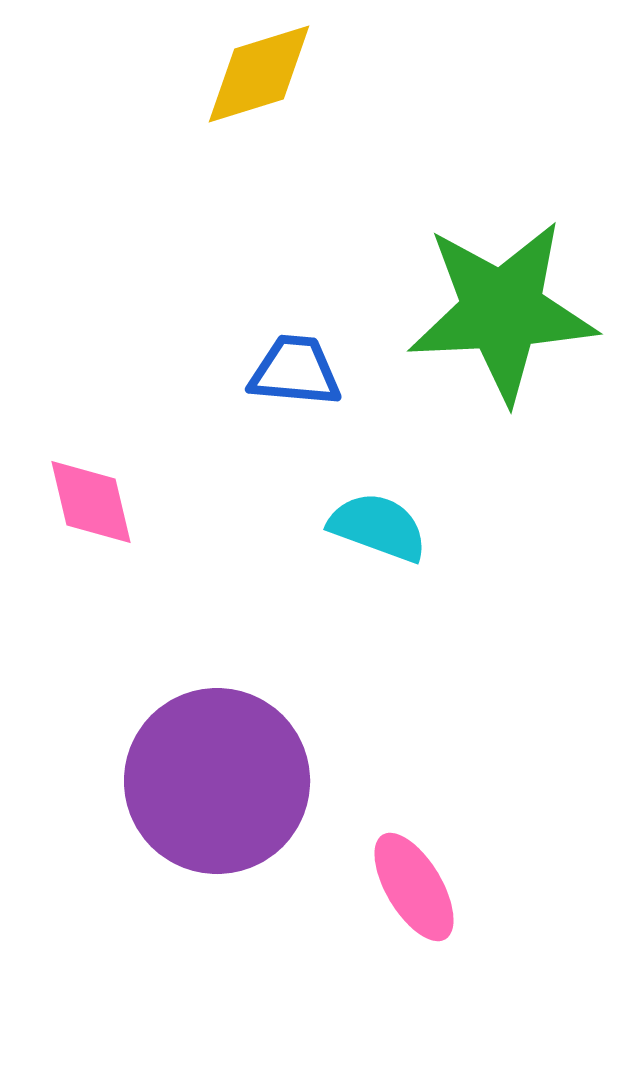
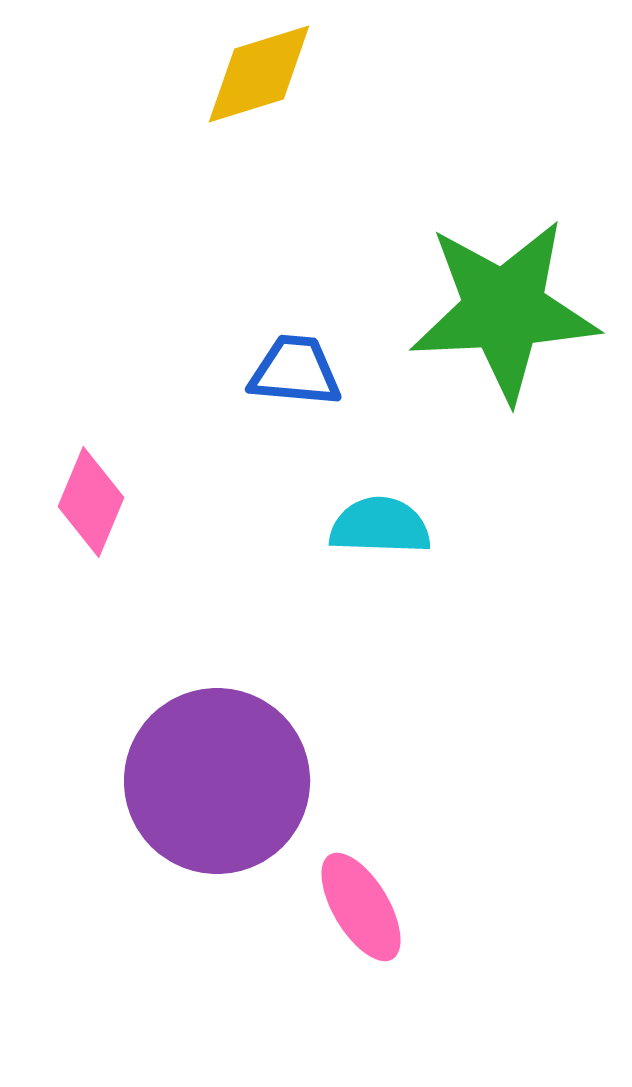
green star: moved 2 px right, 1 px up
pink diamond: rotated 36 degrees clockwise
cyan semicircle: moved 2 px right, 1 px up; rotated 18 degrees counterclockwise
pink ellipse: moved 53 px left, 20 px down
